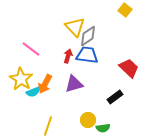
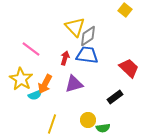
red arrow: moved 3 px left, 2 px down
cyan semicircle: moved 2 px right, 3 px down
yellow line: moved 4 px right, 2 px up
